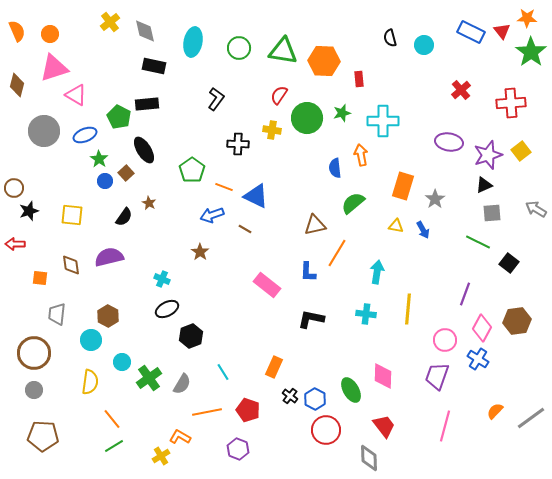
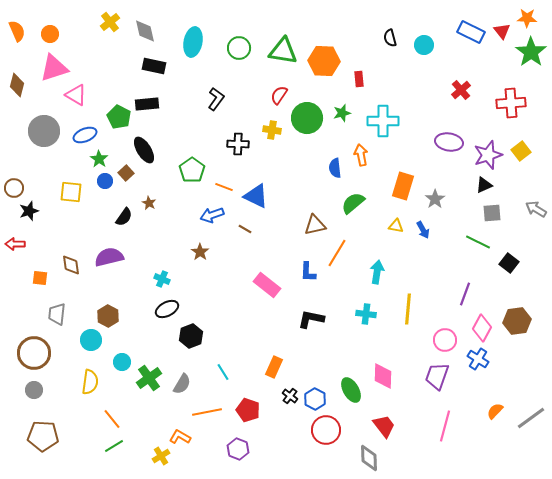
yellow square at (72, 215): moved 1 px left, 23 px up
